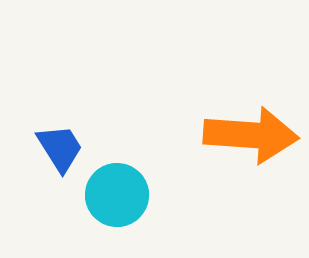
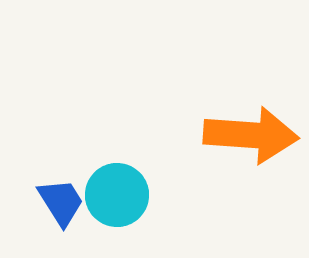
blue trapezoid: moved 1 px right, 54 px down
